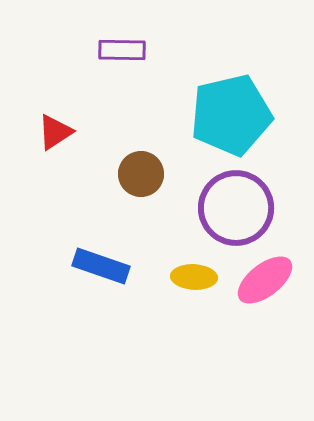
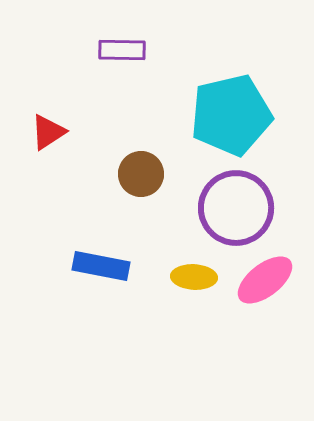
red triangle: moved 7 px left
blue rectangle: rotated 8 degrees counterclockwise
